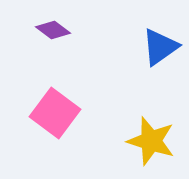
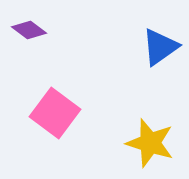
purple diamond: moved 24 px left
yellow star: moved 1 px left, 2 px down
